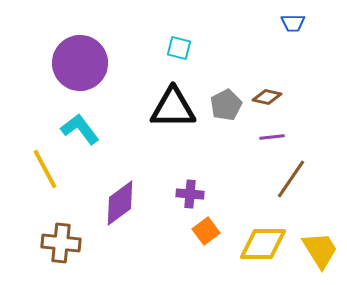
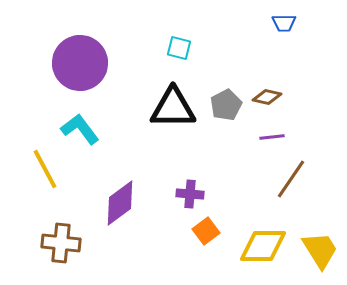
blue trapezoid: moved 9 px left
yellow diamond: moved 2 px down
